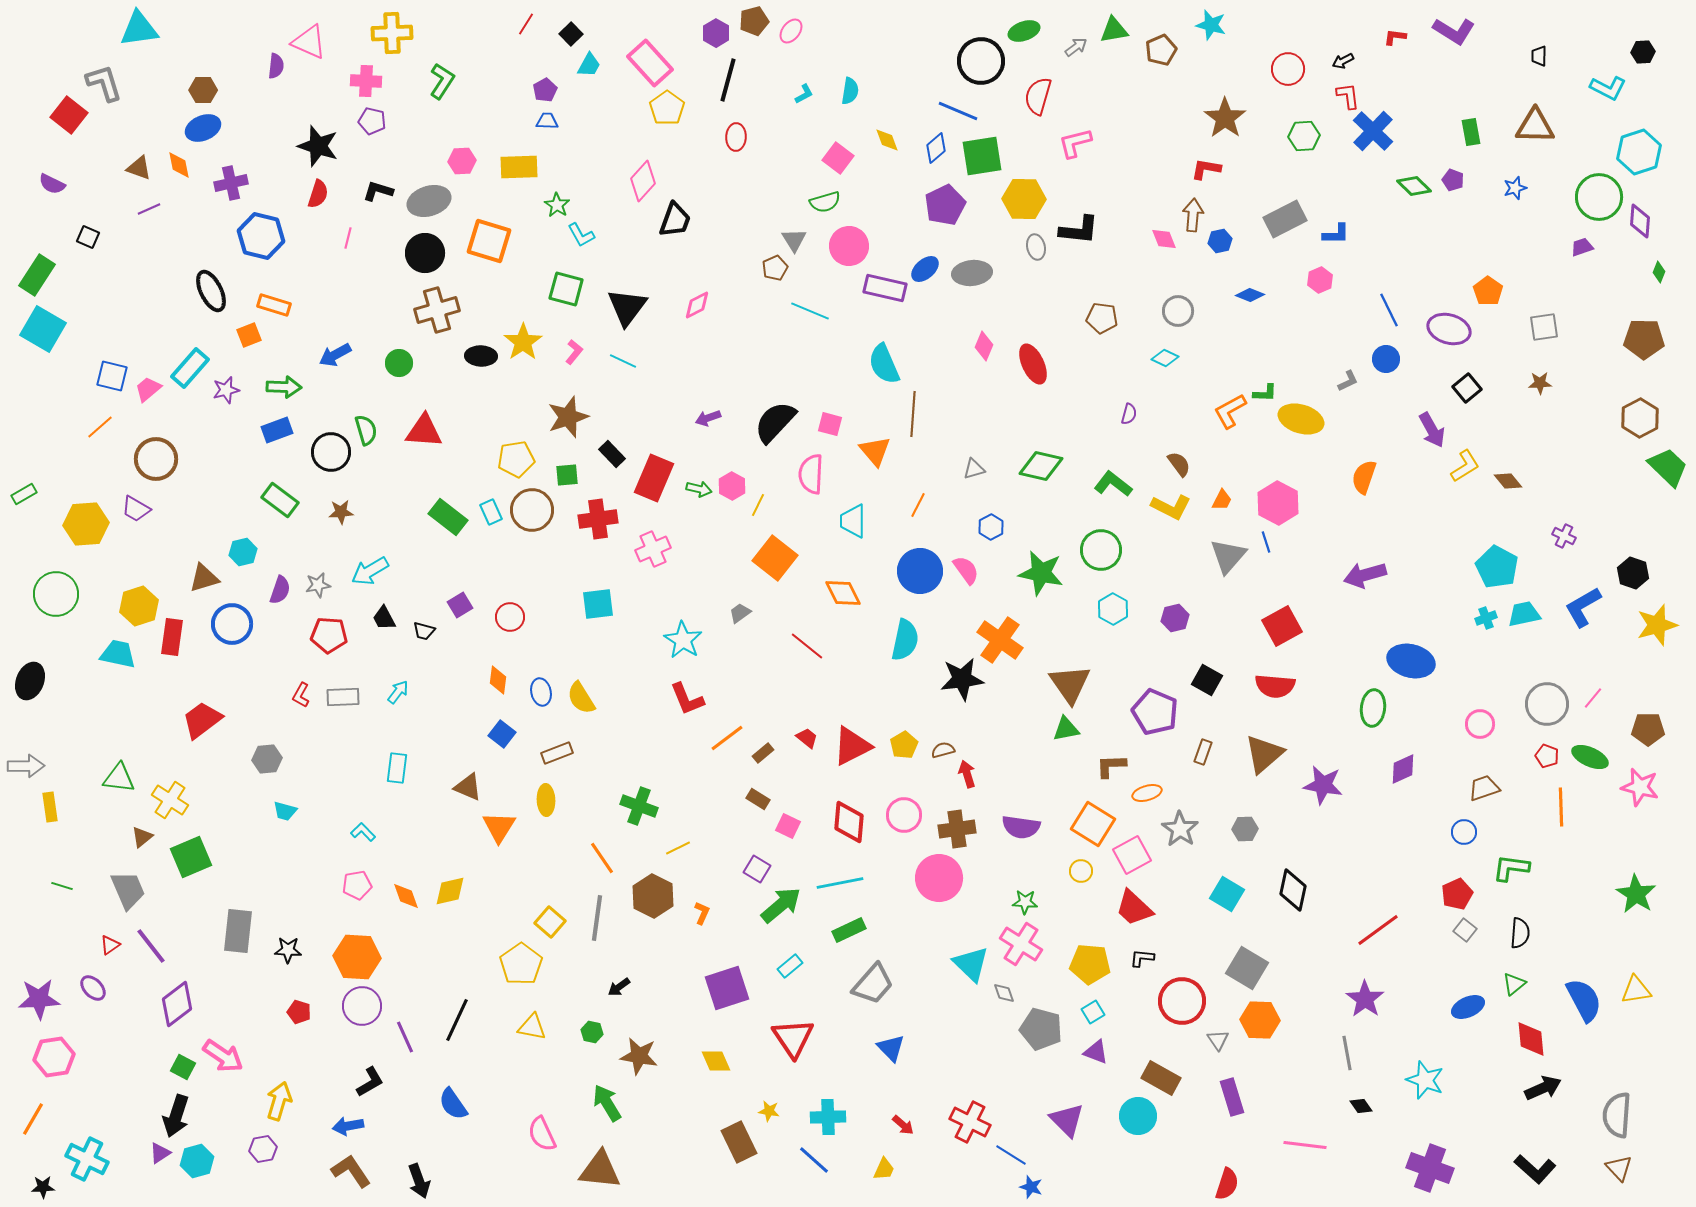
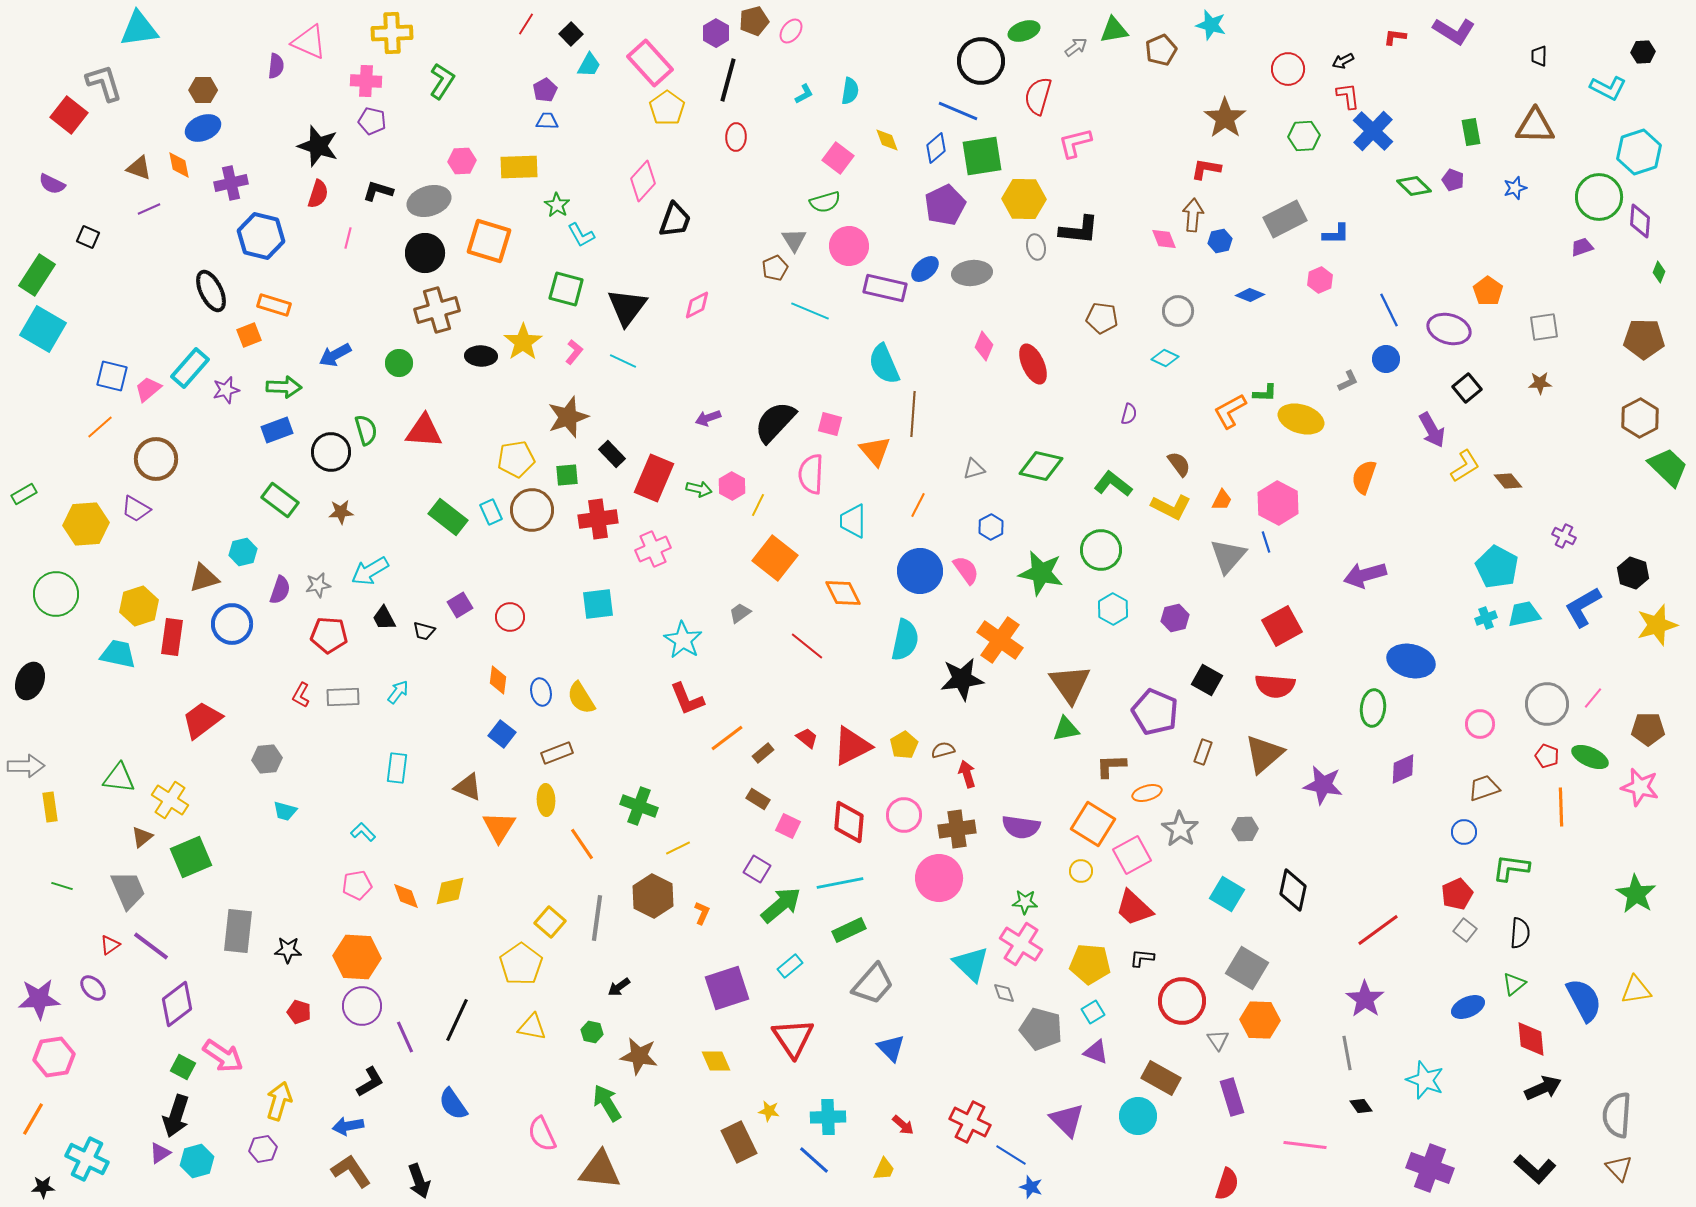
orange line at (602, 858): moved 20 px left, 14 px up
purple line at (151, 946): rotated 15 degrees counterclockwise
